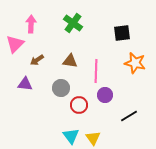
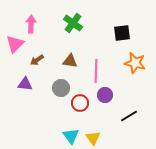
red circle: moved 1 px right, 2 px up
